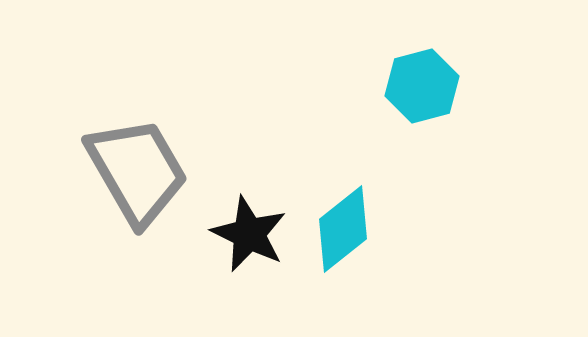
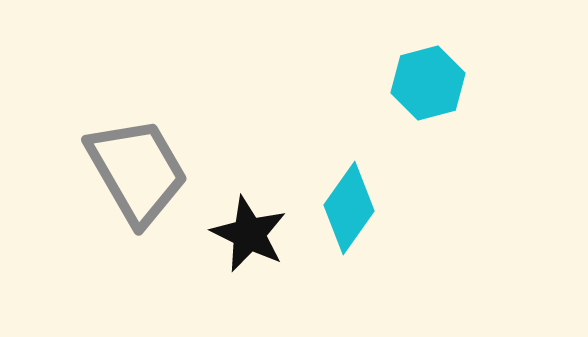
cyan hexagon: moved 6 px right, 3 px up
cyan diamond: moved 6 px right, 21 px up; rotated 16 degrees counterclockwise
